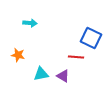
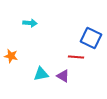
orange star: moved 7 px left, 1 px down
